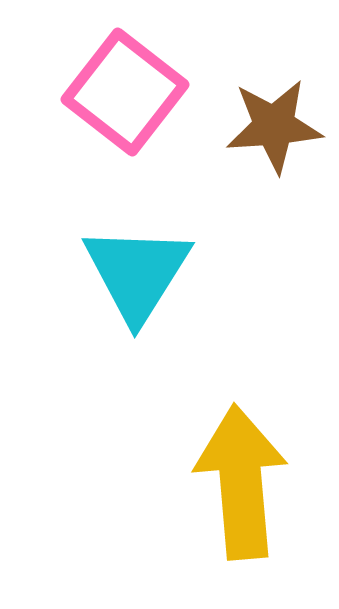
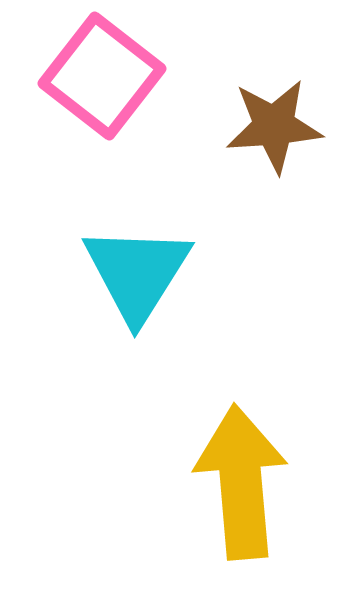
pink square: moved 23 px left, 16 px up
